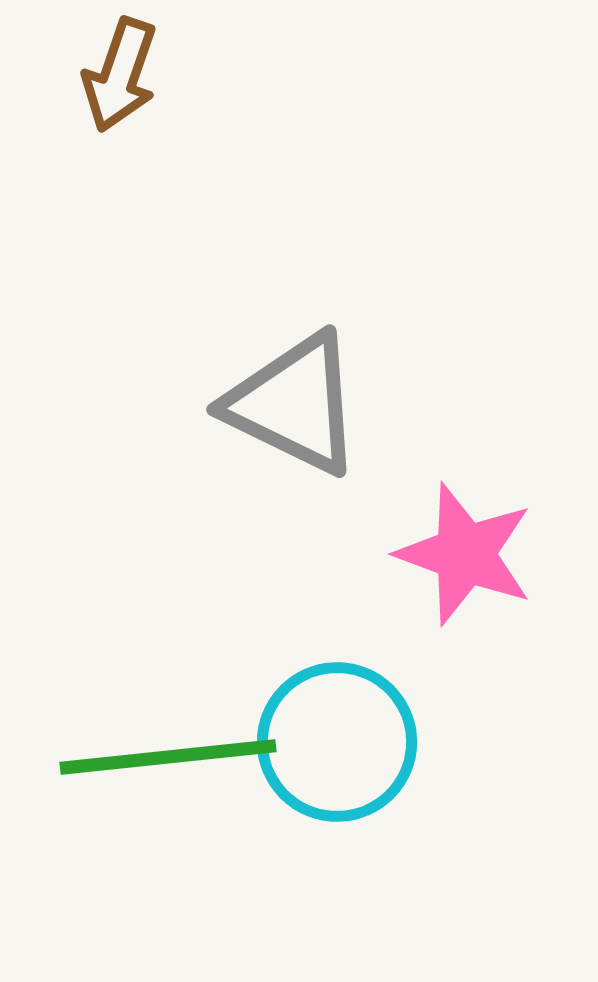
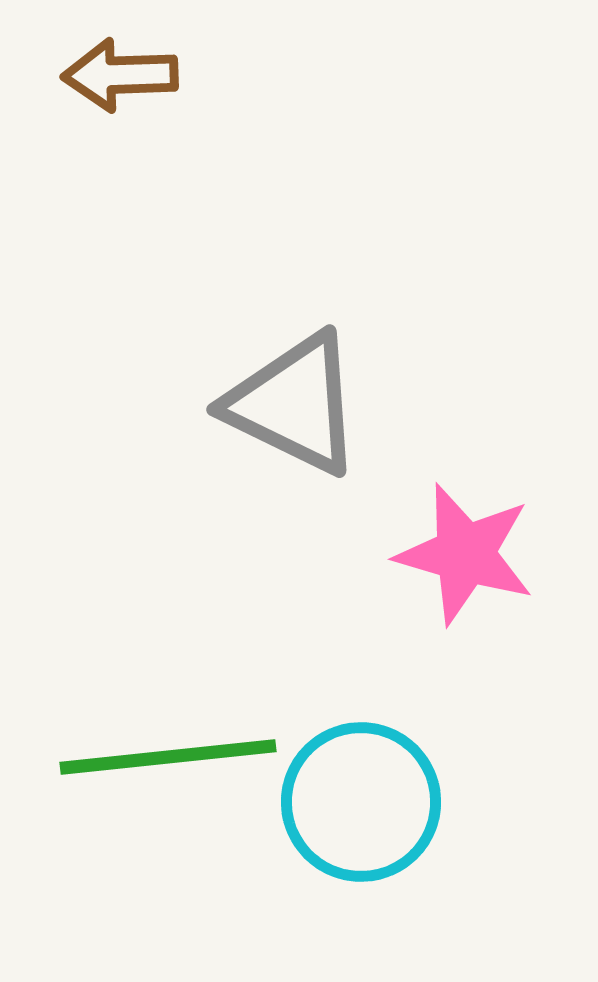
brown arrow: rotated 69 degrees clockwise
pink star: rotated 4 degrees counterclockwise
cyan circle: moved 24 px right, 60 px down
